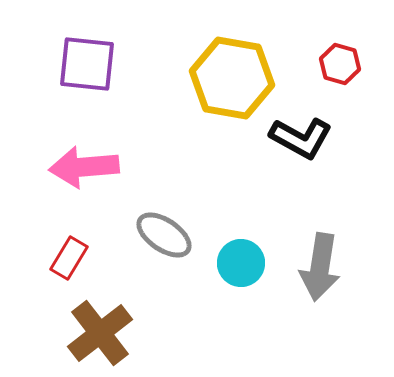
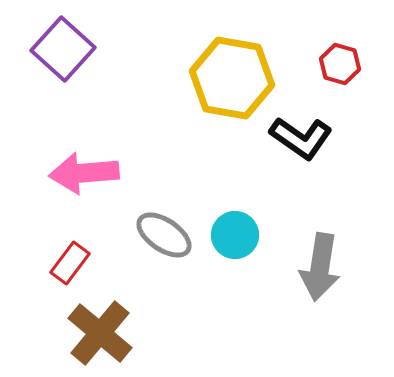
purple square: moved 24 px left, 15 px up; rotated 36 degrees clockwise
black L-shape: rotated 6 degrees clockwise
pink arrow: moved 6 px down
red rectangle: moved 1 px right, 5 px down; rotated 6 degrees clockwise
cyan circle: moved 6 px left, 28 px up
brown cross: rotated 12 degrees counterclockwise
